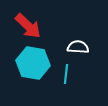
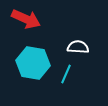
red arrow: moved 2 px left, 7 px up; rotated 20 degrees counterclockwise
cyan line: rotated 18 degrees clockwise
